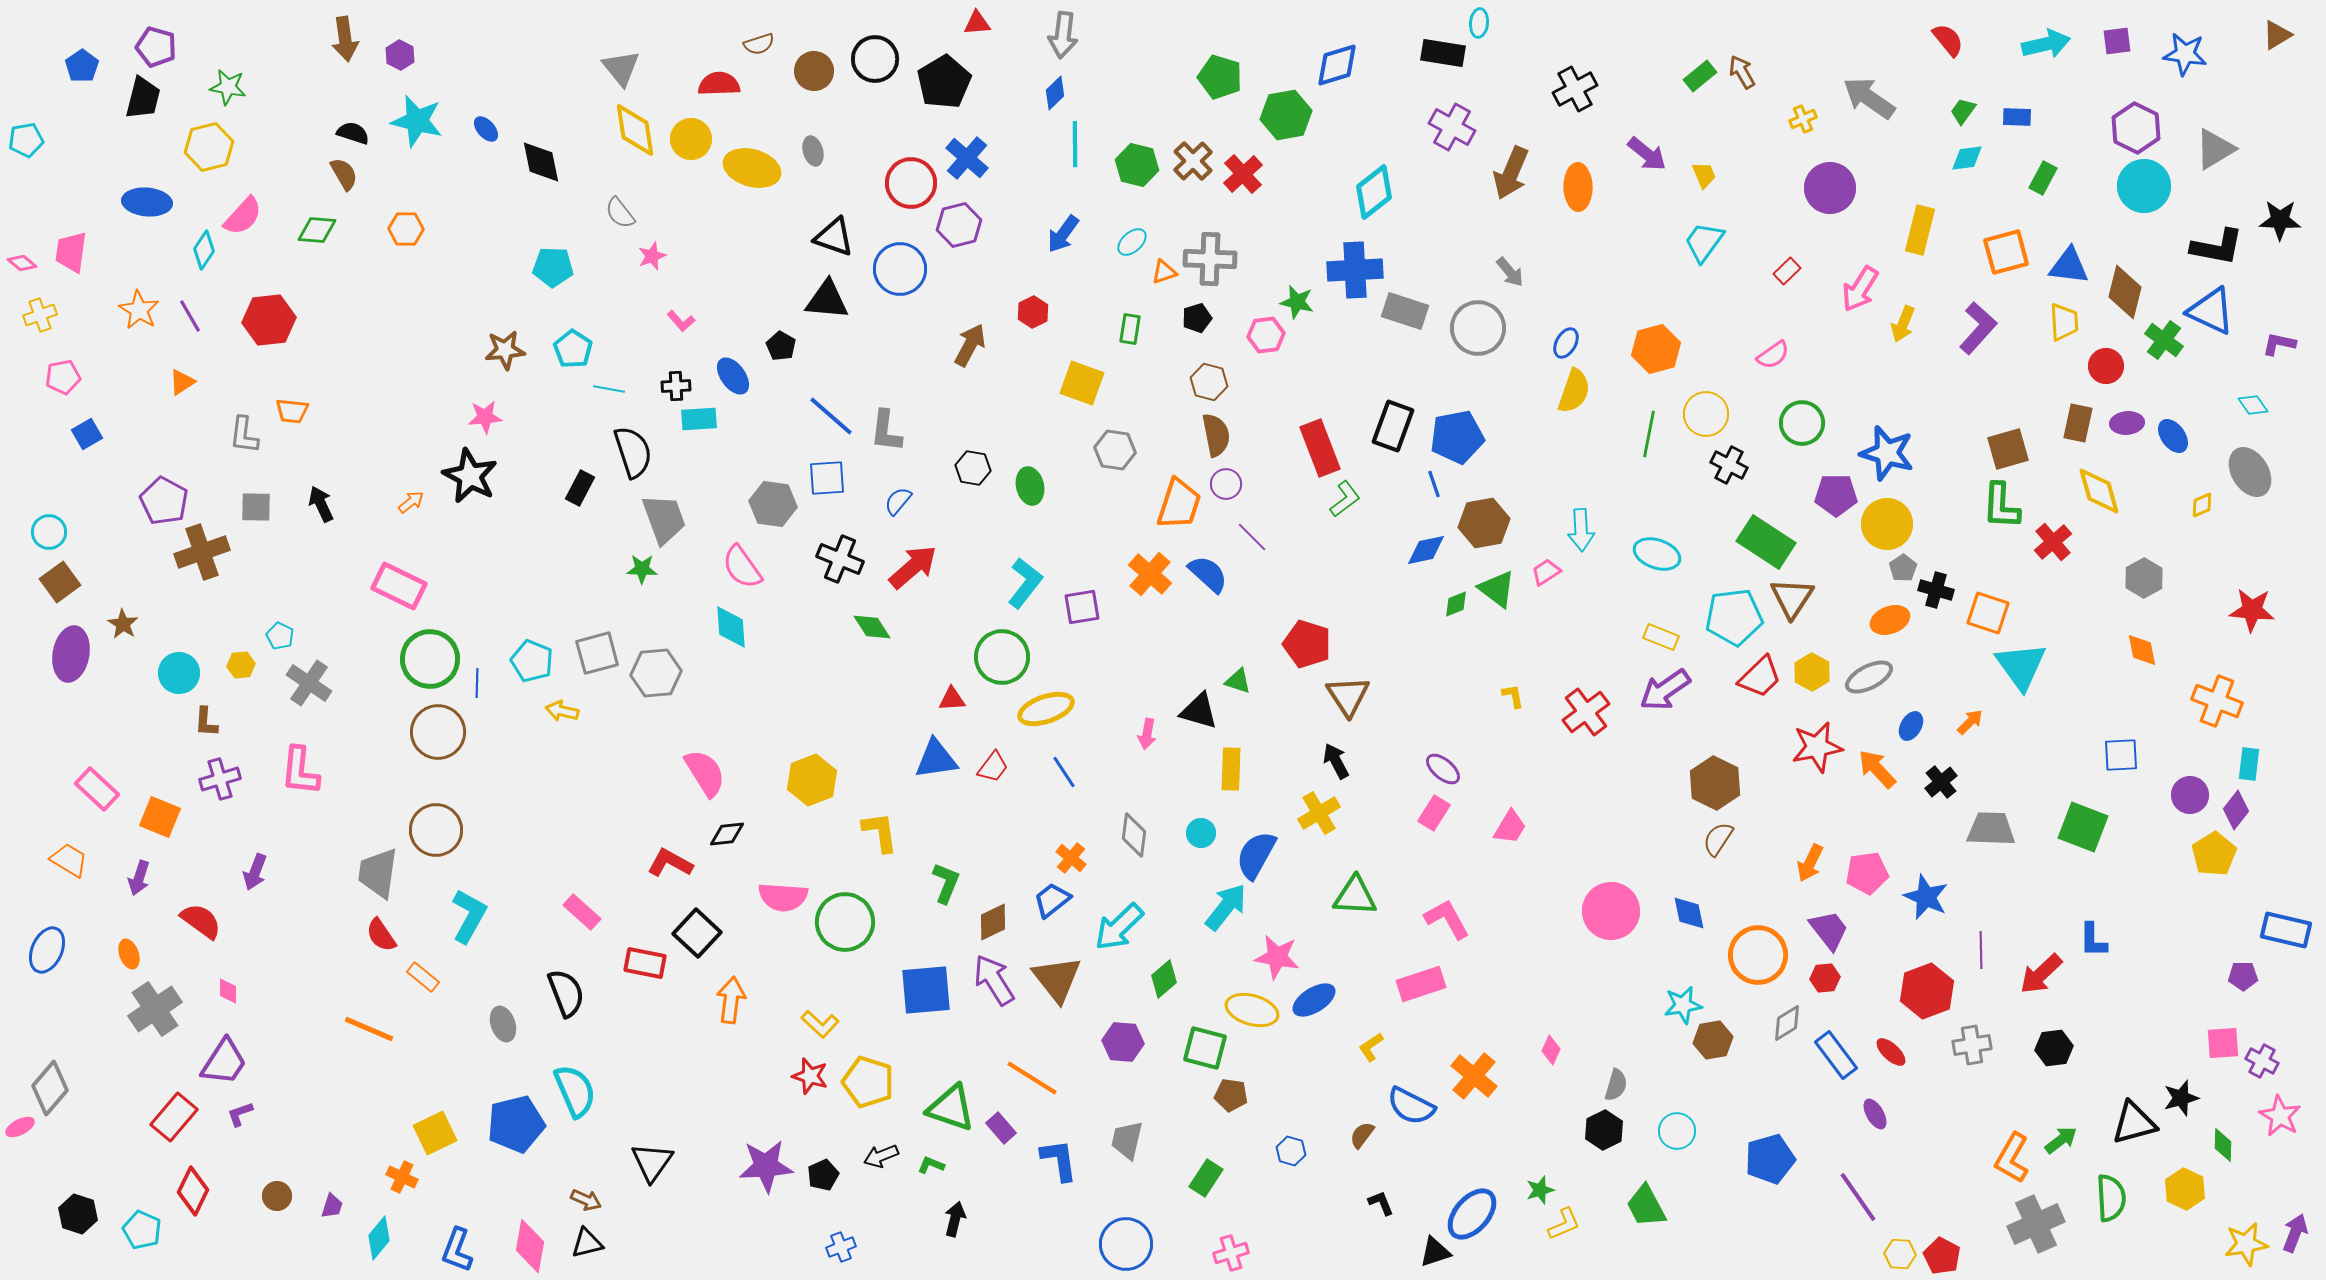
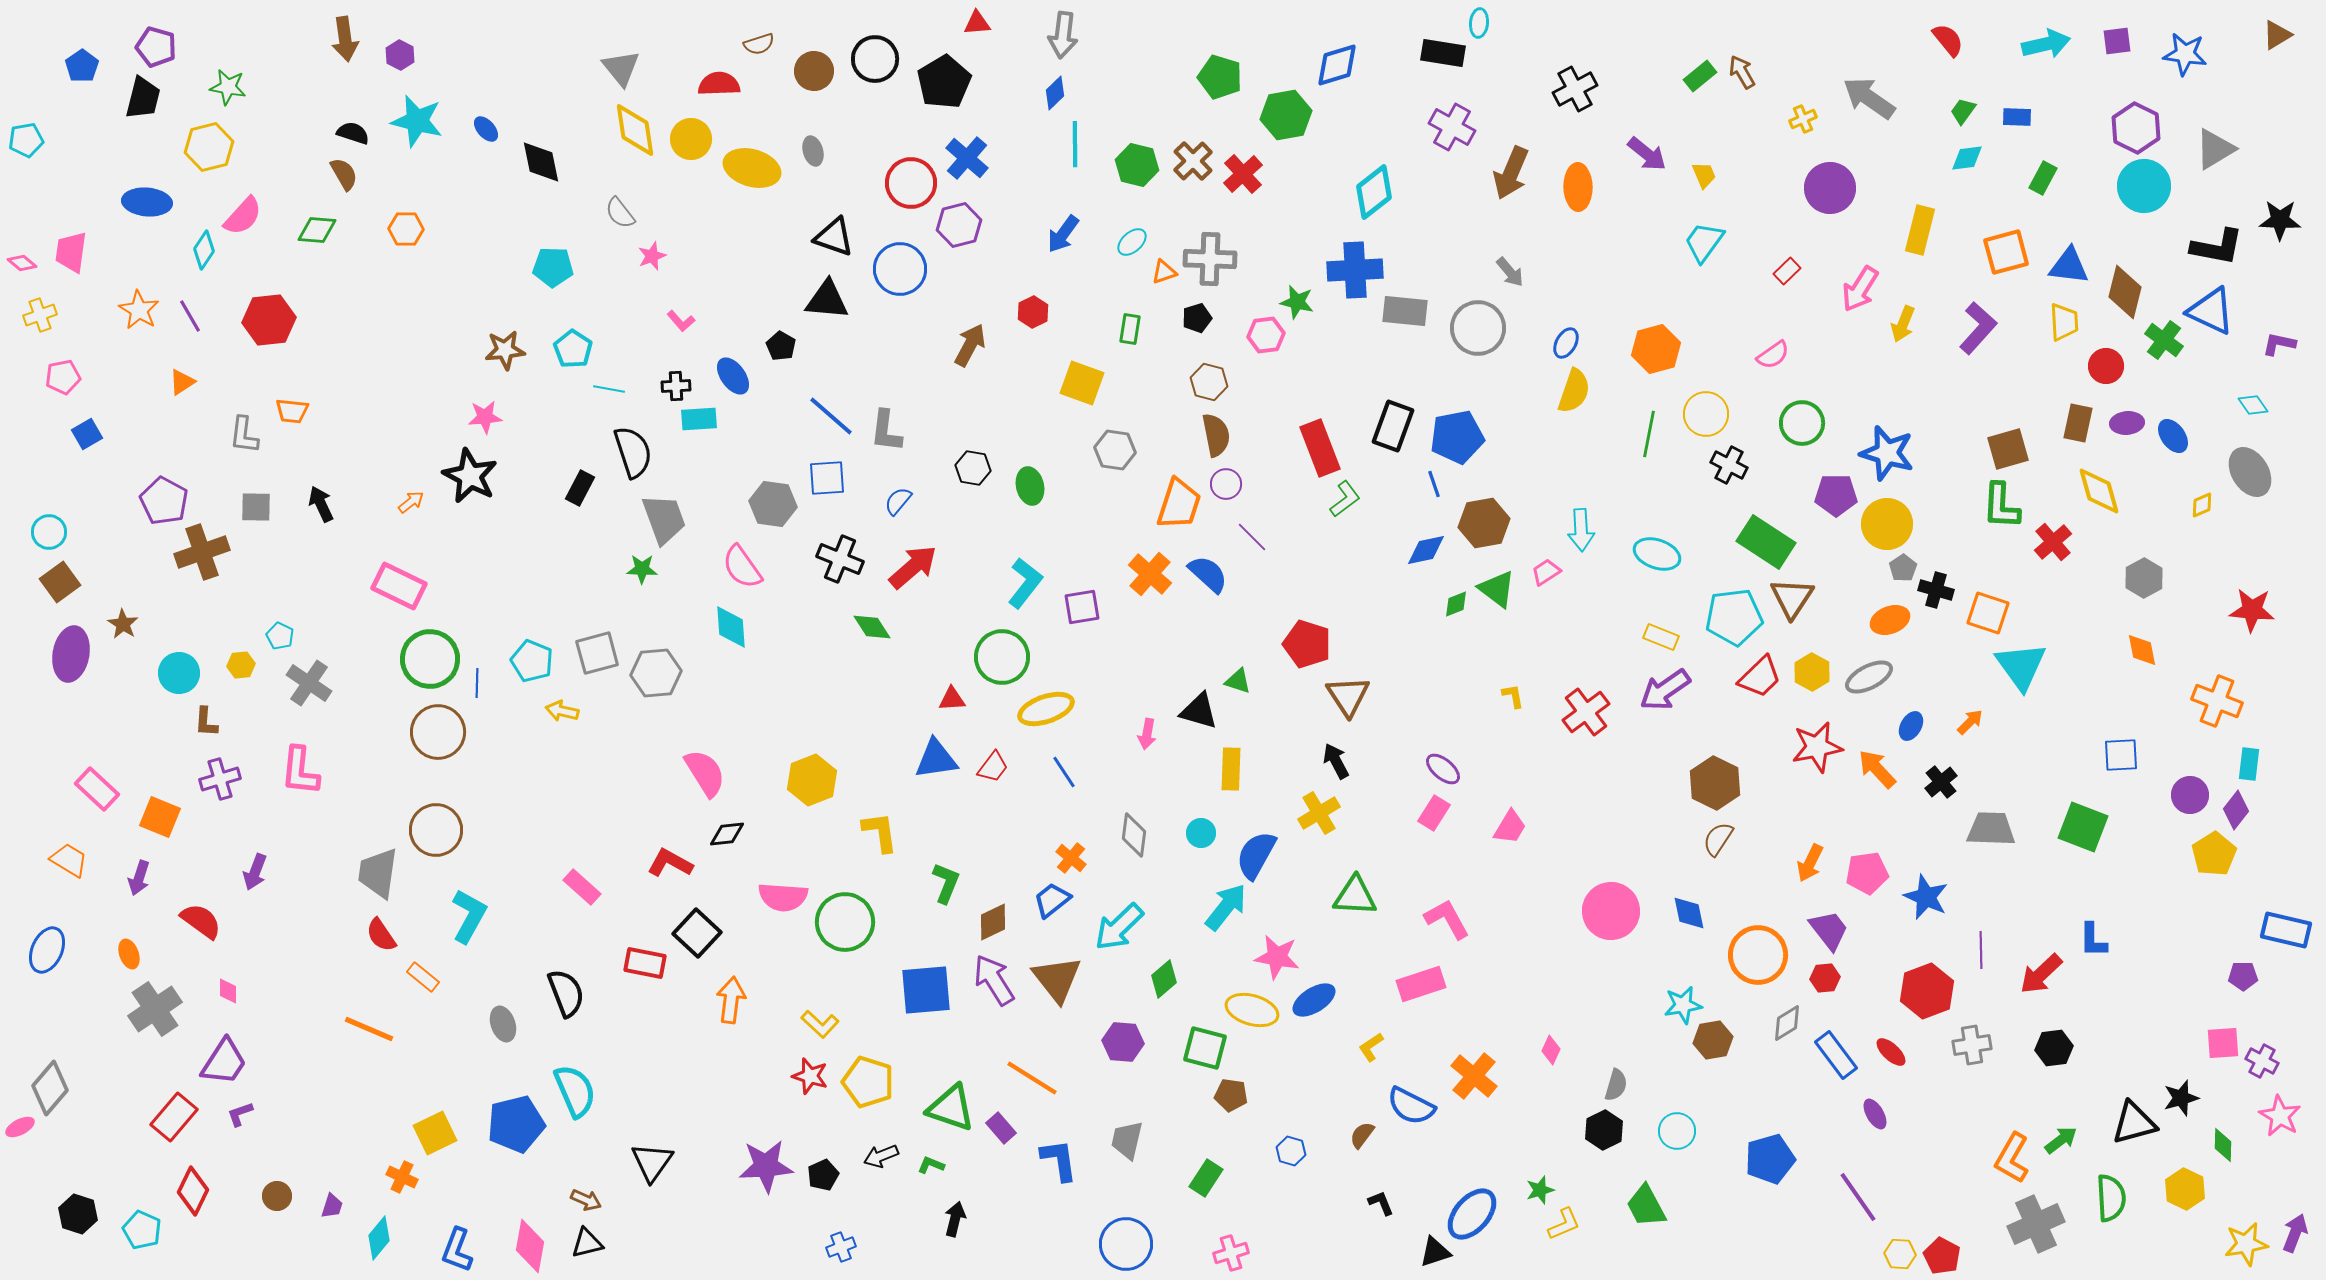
gray rectangle at (1405, 311): rotated 12 degrees counterclockwise
pink rectangle at (582, 912): moved 25 px up
